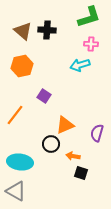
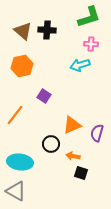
orange triangle: moved 7 px right
